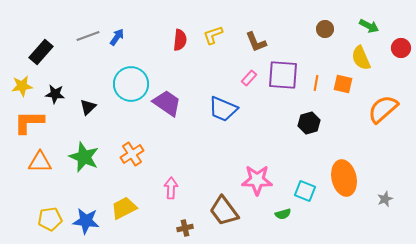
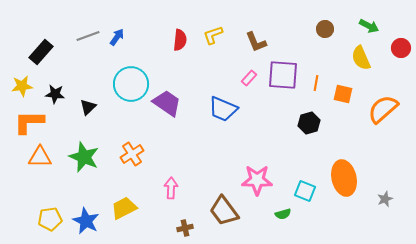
orange square: moved 10 px down
orange triangle: moved 5 px up
blue star: rotated 20 degrees clockwise
